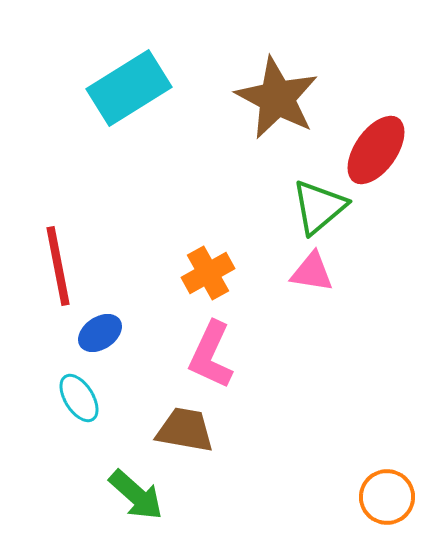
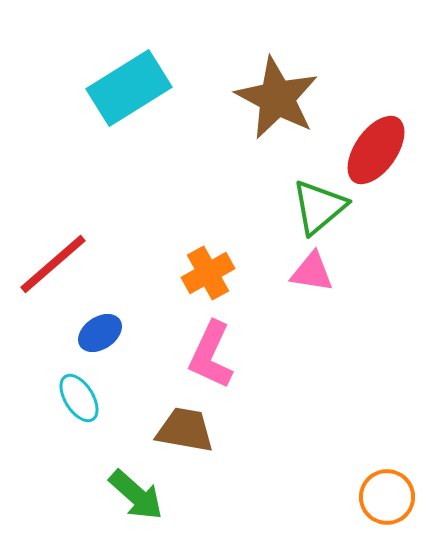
red line: moved 5 px left, 2 px up; rotated 60 degrees clockwise
